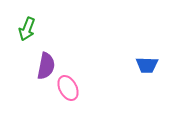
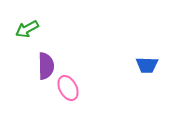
green arrow: rotated 40 degrees clockwise
purple semicircle: rotated 12 degrees counterclockwise
